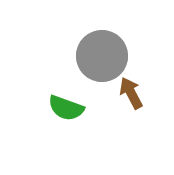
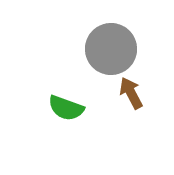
gray circle: moved 9 px right, 7 px up
